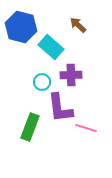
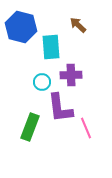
cyan rectangle: rotated 45 degrees clockwise
pink line: rotated 50 degrees clockwise
